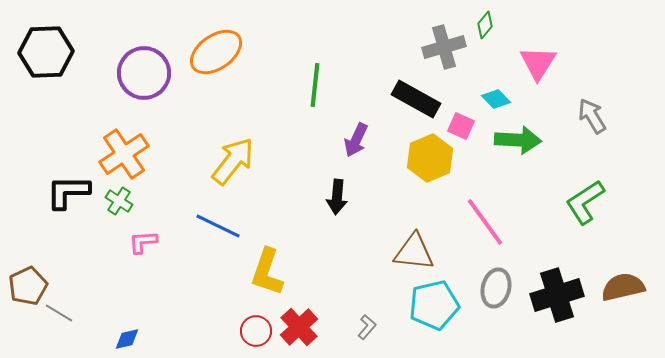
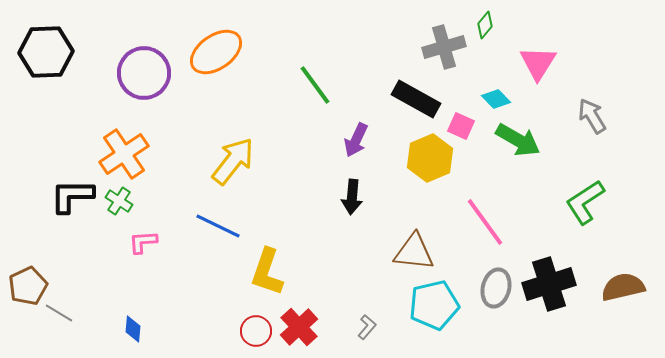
green line: rotated 42 degrees counterclockwise
green arrow: rotated 27 degrees clockwise
black L-shape: moved 4 px right, 4 px down
black arrow: moved 15 px right
black cross: moved 8 px left, 11 px up
blue diamond: moved 6 px right, 10 px up; rotated 72 degrees counterclockwise
